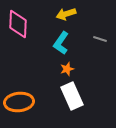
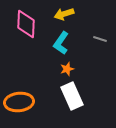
yellow arrow: moved 2 px left
pink diamond: moved 8 px right
